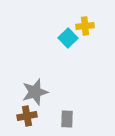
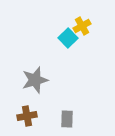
yellow cross: moved 3 px left; rotated 24 degrees counterclockwise
gray star: moved 12 px up
